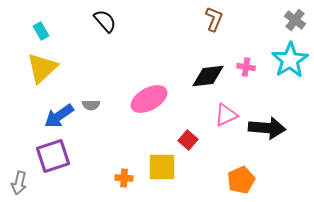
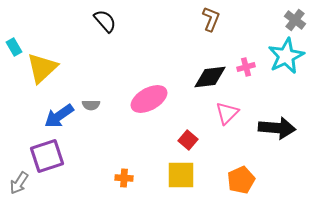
brown L-shape: moved 3 px left
cyan rectangle: moved 27 px left, 16 px down
cyan star: moved 4 px left, 4 px up; rotated 6 degrees clockwise
pink cross: rotated 24 degrees counterclockwise
black diamond: moved 2 px right, 1 px down
pink triangle: moved 1 px right, 2 px up; rotated 20 degrees counterclockwise
black arrow: moved 10 px right
purple square: moved 6 px left
yellow square: moved 19 px right, 8 px down
gray arrow: rotated 20 degrees clockwise
